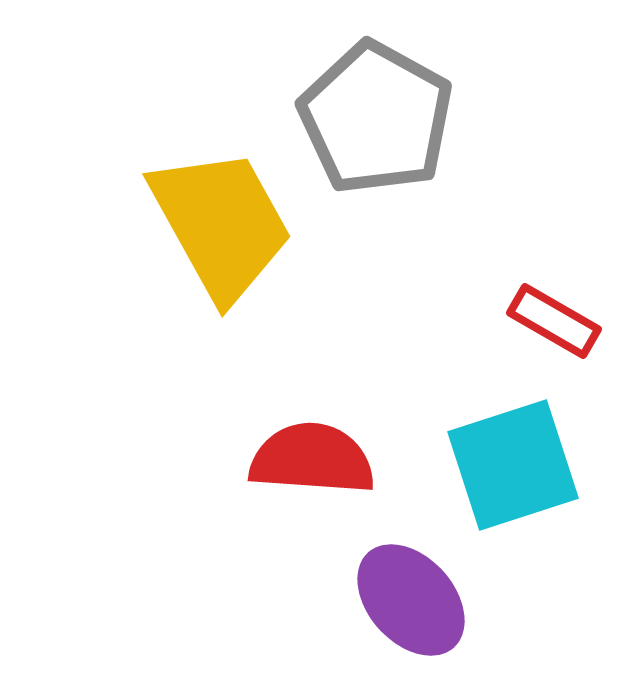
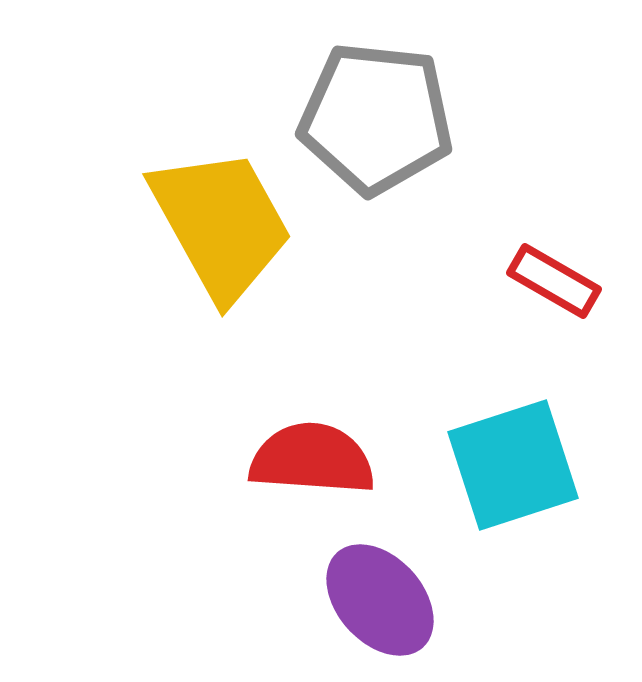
gray pentagon: rotated 23 degrees counterclockwise
red rectangle: moved 40 px up
purple ellipse: moved 31 px left
